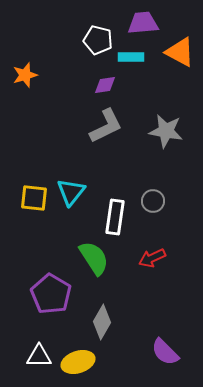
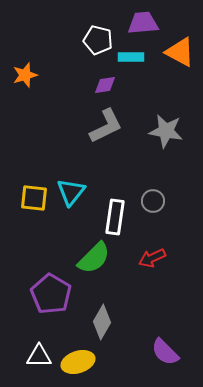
green semicircle: rotated 78 degrees clockwise
